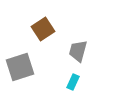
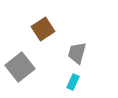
gray trapezoid: moved 1 px left, 2 px down
gray square: rotated 20 degrees counterclockwise
